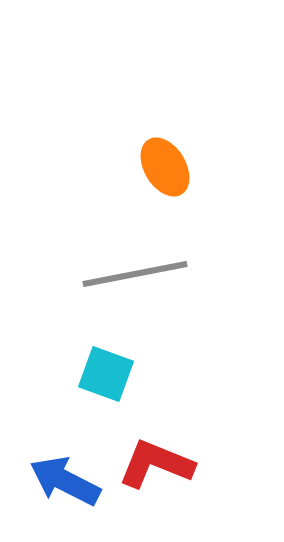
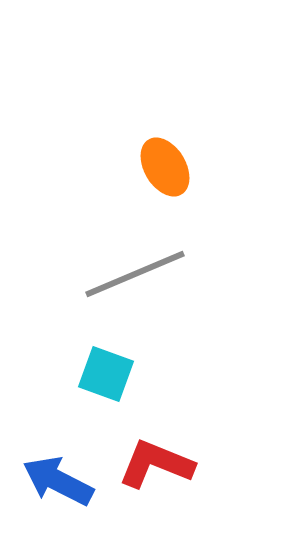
gray line: rotated 12 degrees counterclockwise
blue arrow: moved 7 px left
